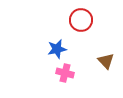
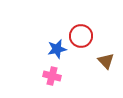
red circle: moved 16 px down
pink cross: moved 13 px left, 3 px down
